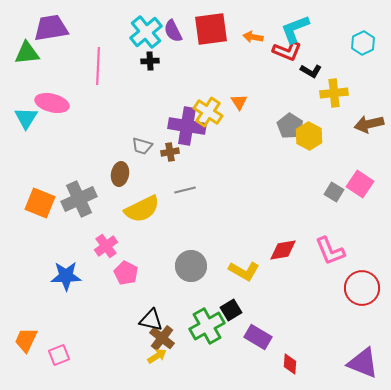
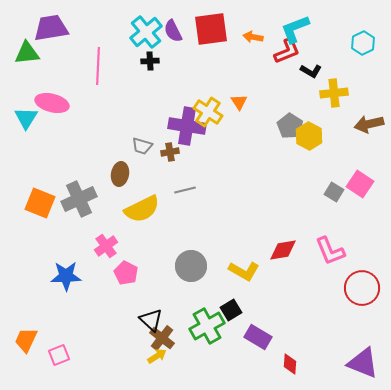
red L-shape at (287, 51): rotated 44 degrees counterclockwise
black triangle at (151, 320): rotated 30 degrees clockwise
